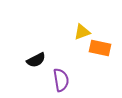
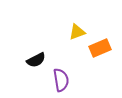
yellow triangle: moved 5 px left
orange rectangle: rotated 35 degrees counterclockwise
